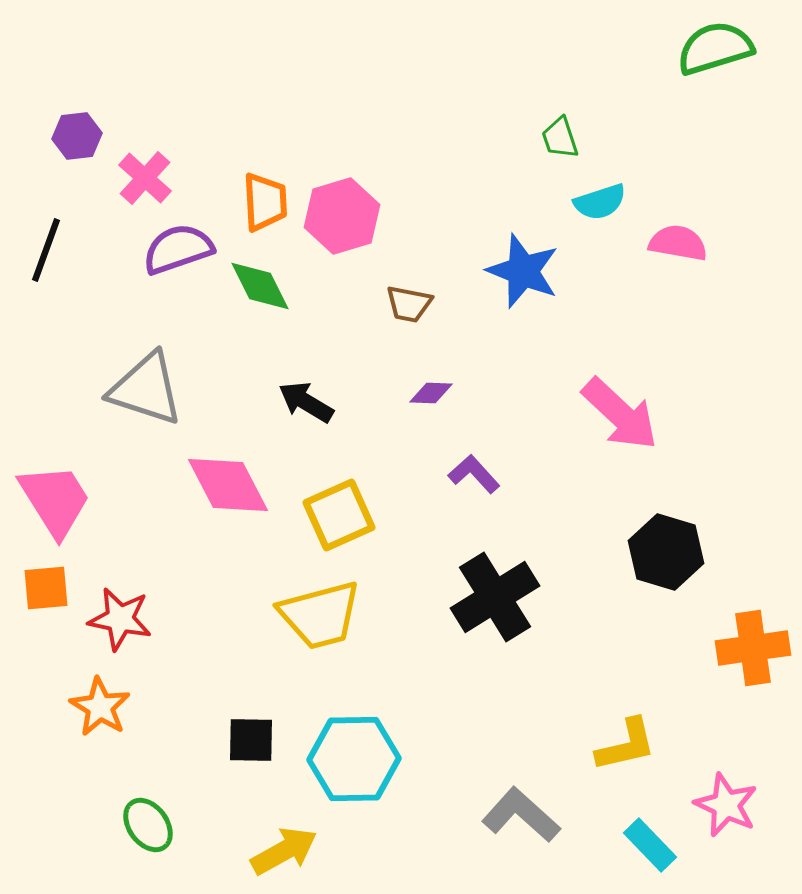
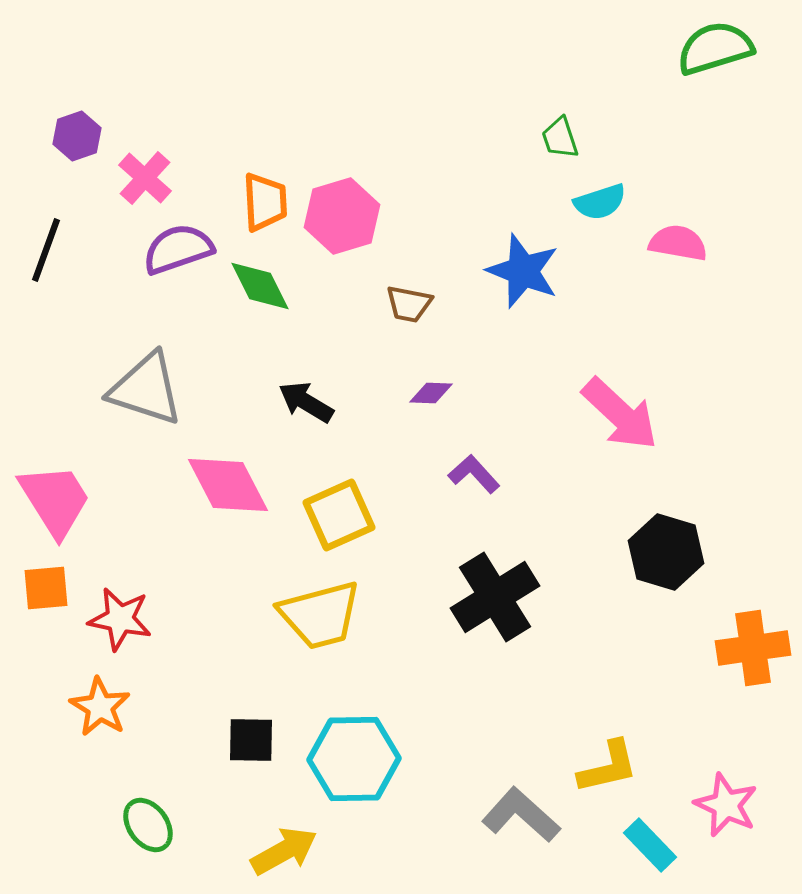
purple hexagon: rotated 12 degrees counterclockwise
yellow L-shape: moved 18 px left, 22 px down
